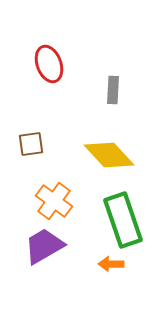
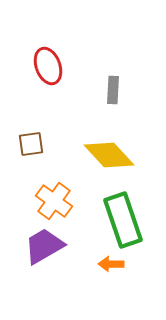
red ellipse: moved 1 px left, 2 px down
